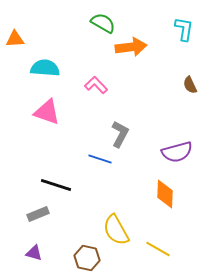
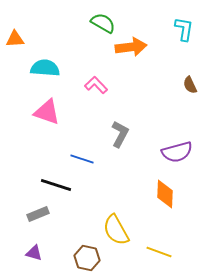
blue line: moved 18 px left
yellow line: moved 1 px right, 3 px down; rotated 10 degrees counterclockwise
